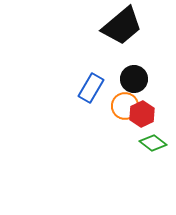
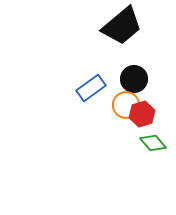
blue rectangle: rotated 24 degrees clockwise
orange circle: moved 1 px right, 1 px up
red hexagon: rotated 10 degrees clockwise
green diamond: rotated 12 degrees clockwise
